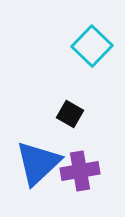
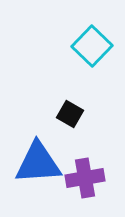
blue triangle: rotated 39 degrees clockwise
purple cross: moved 5 px right, 7 px down
